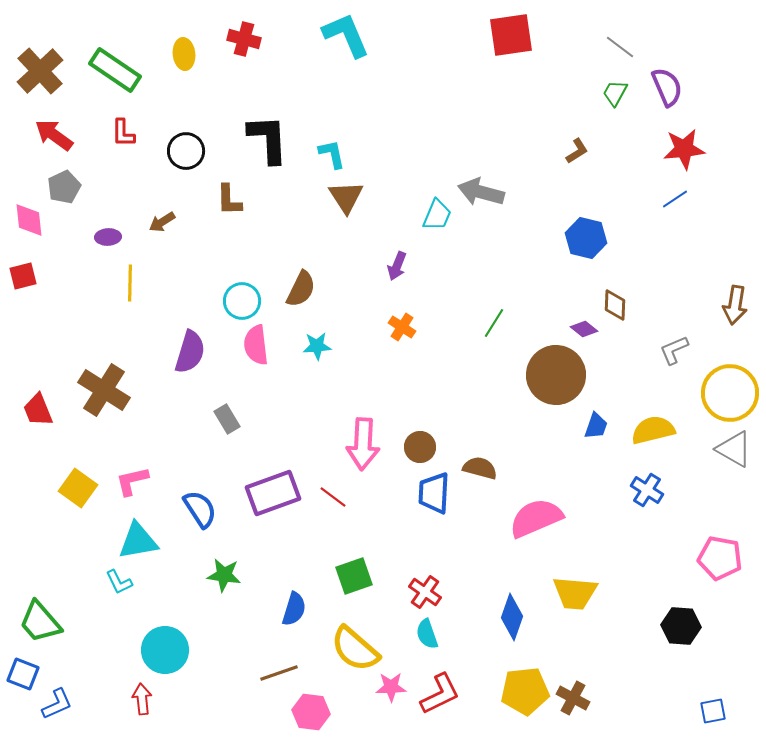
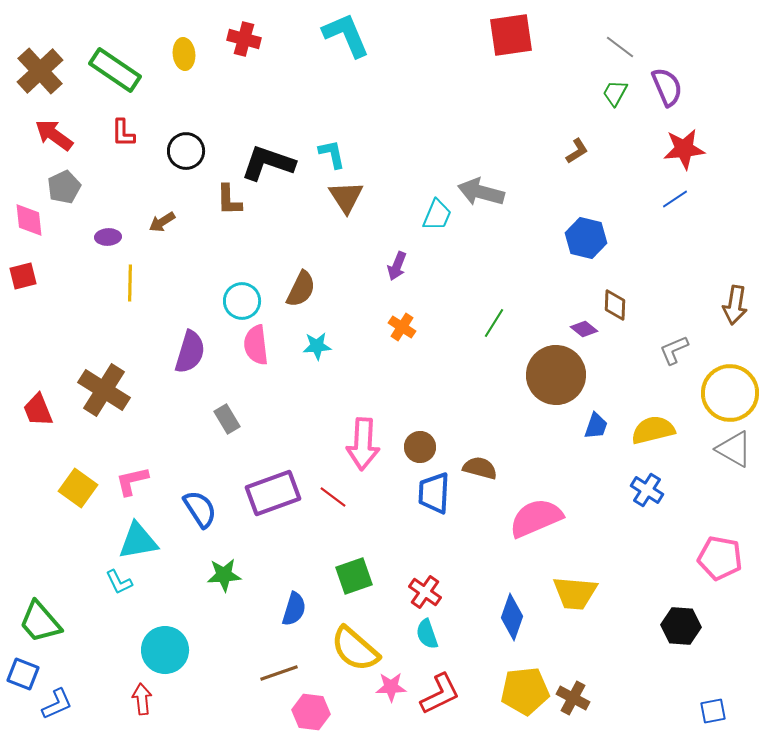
black L-shape at (268, 139): moved 24 px down; rotated 68 degrees counterclockwise
green star at (224, 575): rotated 12 degrees counterclockwise
